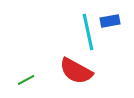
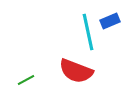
blue rectangle: rotated 12 degrees counterclockwise
red semicircle: rotated 8 degrees counterclockwise
